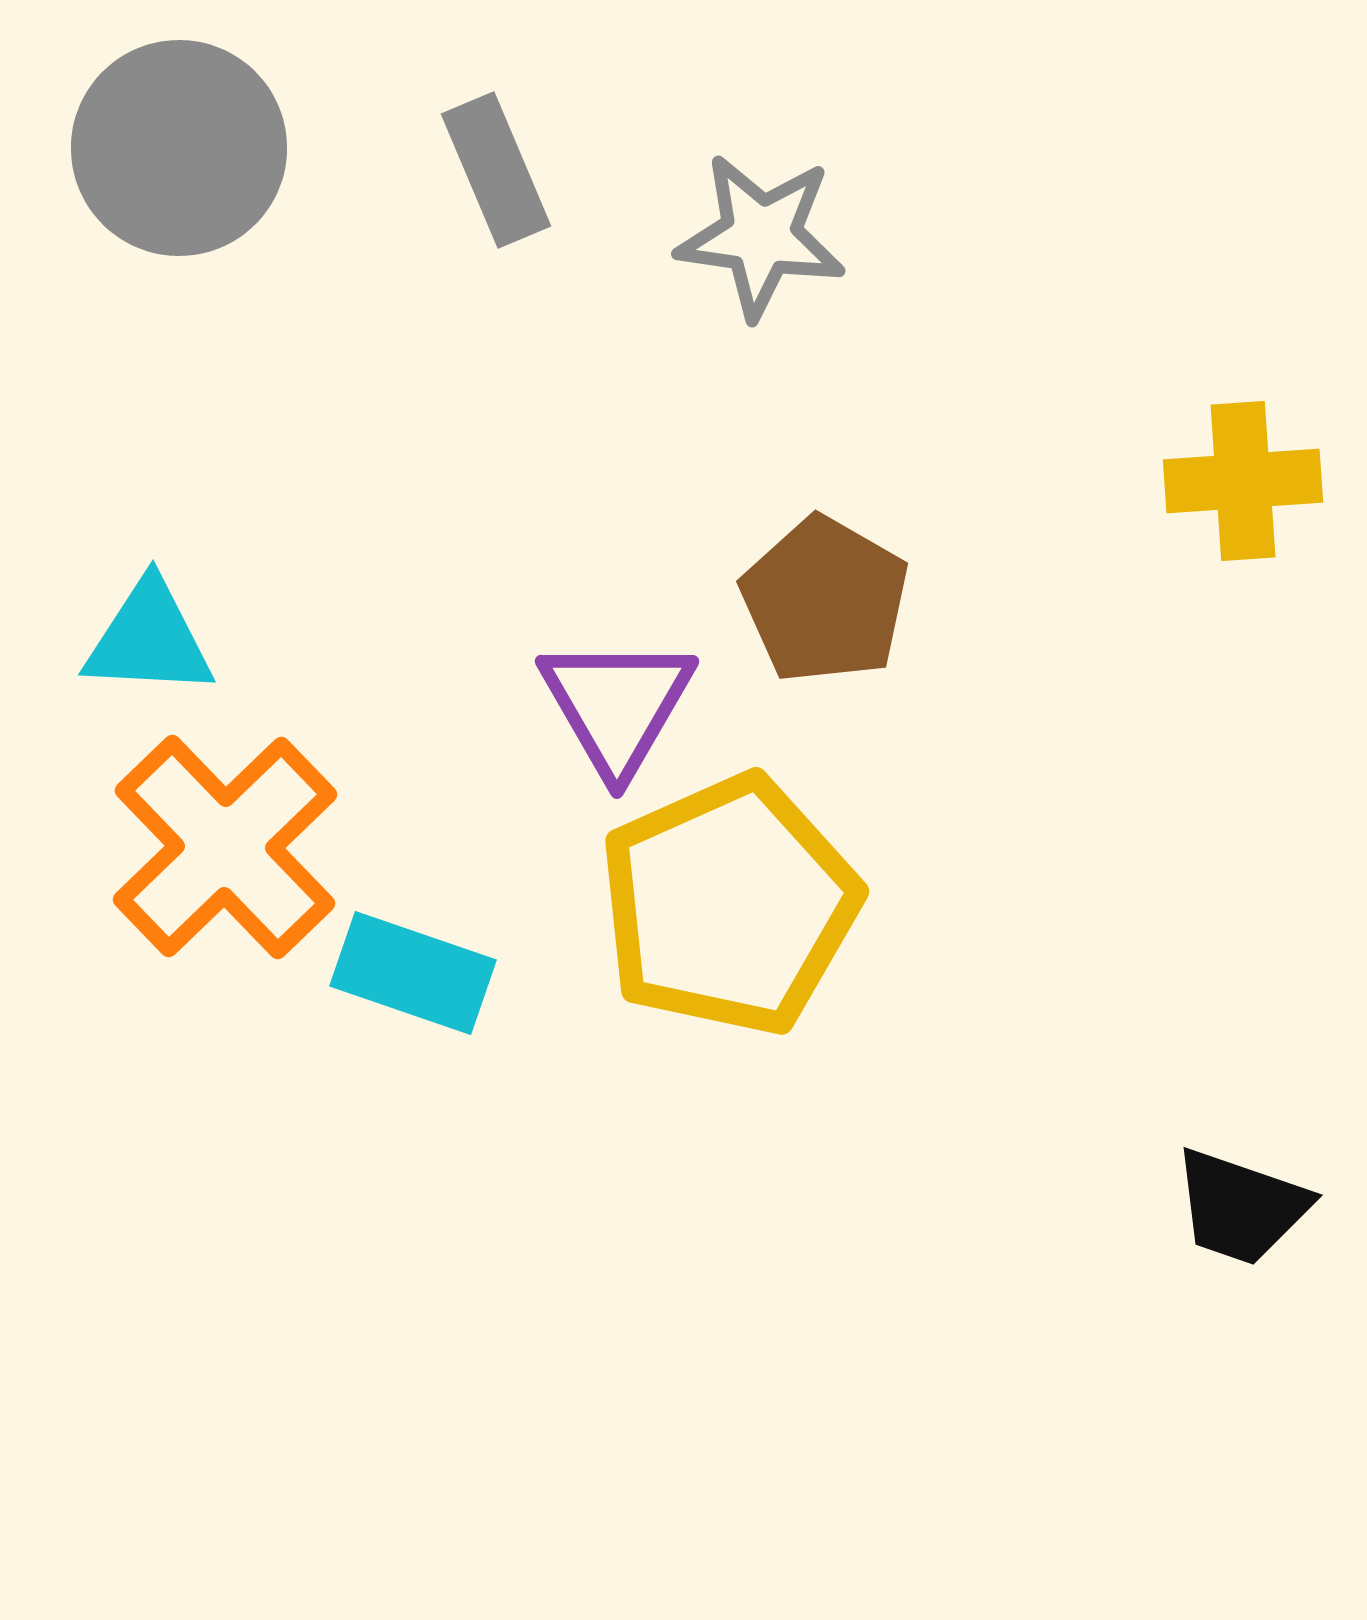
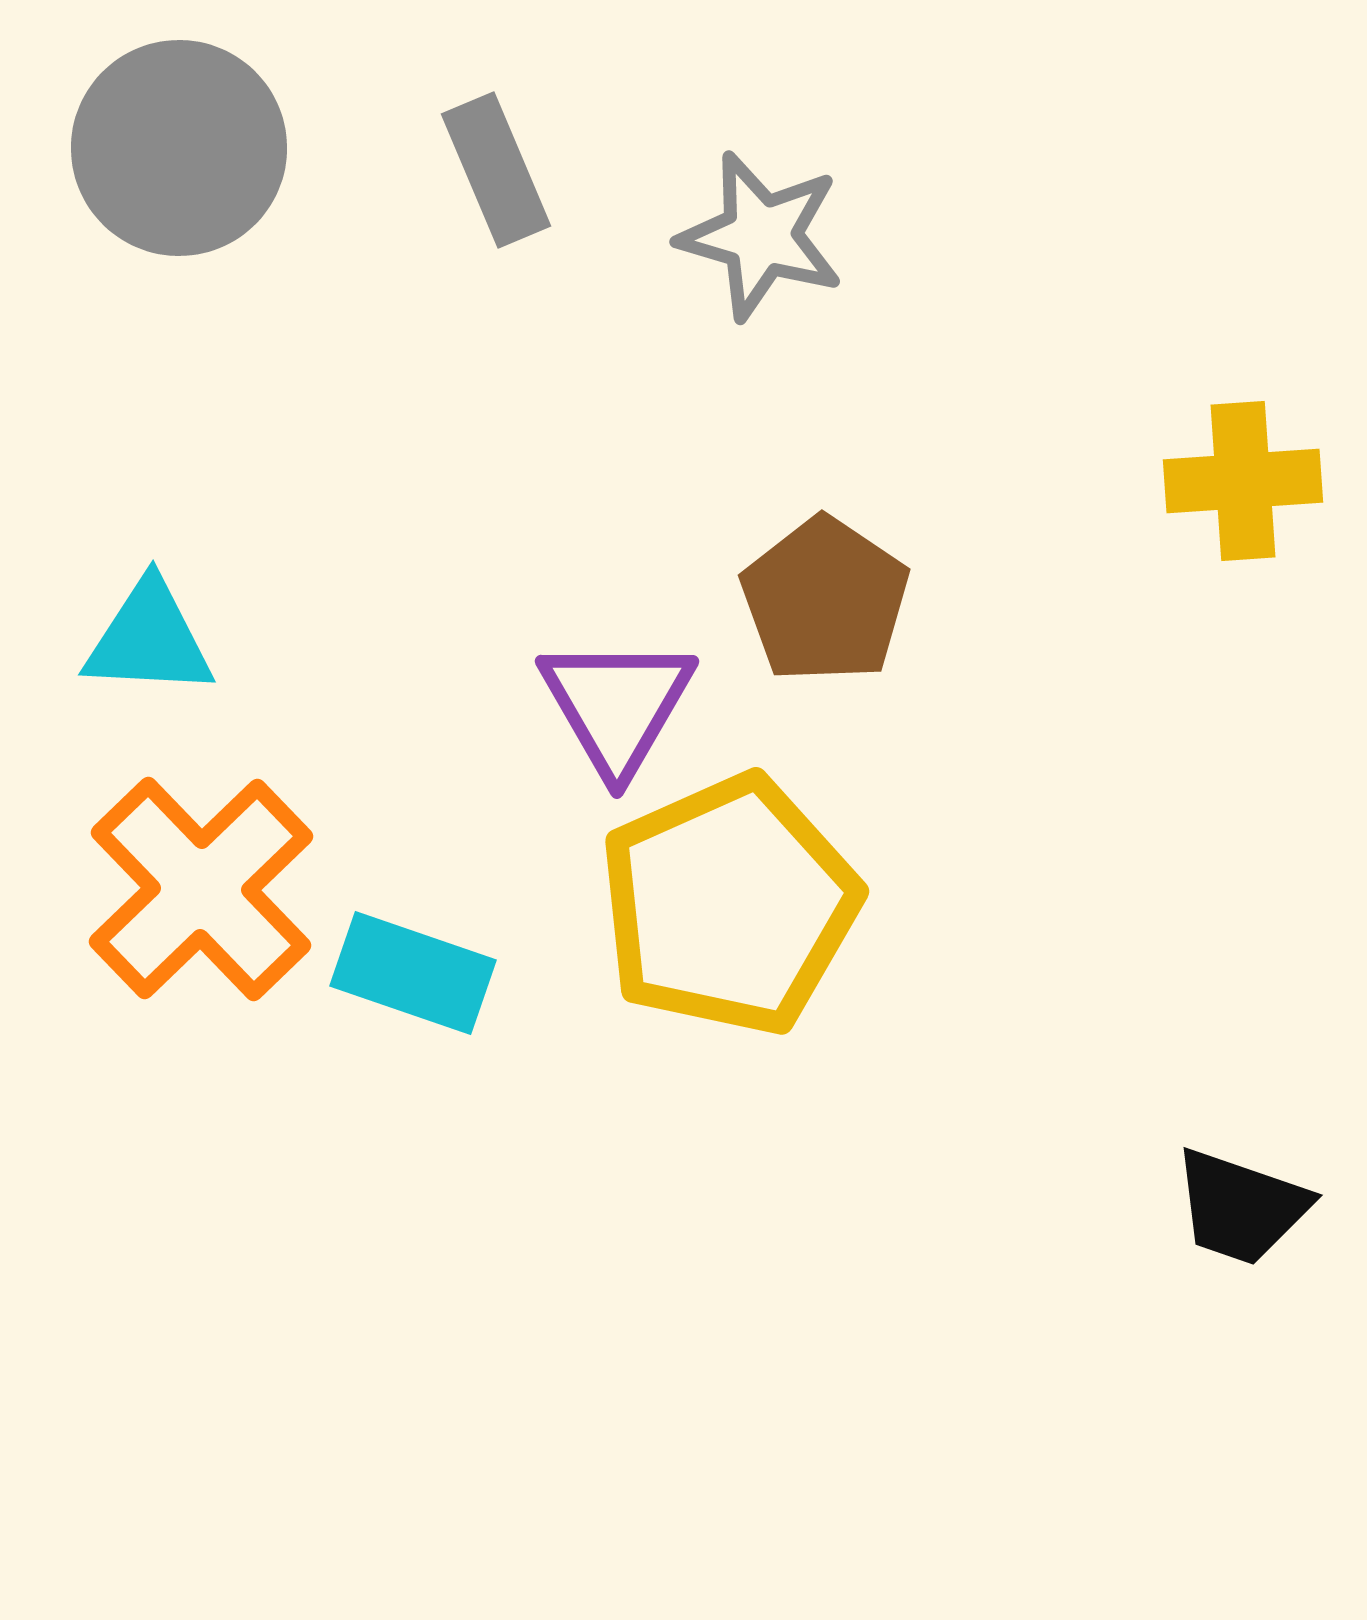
gray star: rotated 8 degrees clockwise
brown pentagon: rotated 4 degrees clockwise
orange cross: moved 24 px left, 42 px down
